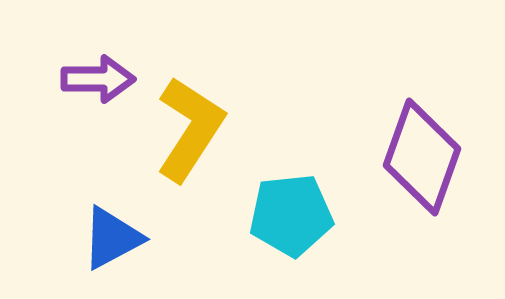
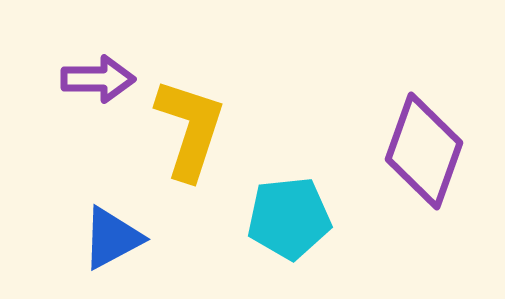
yellow L-shape: rotated 15 degrees counterclockwise
purple diamond: moved 2 px right, 6 px up
cyan pentagon: moved 2 px left, 3 px down
